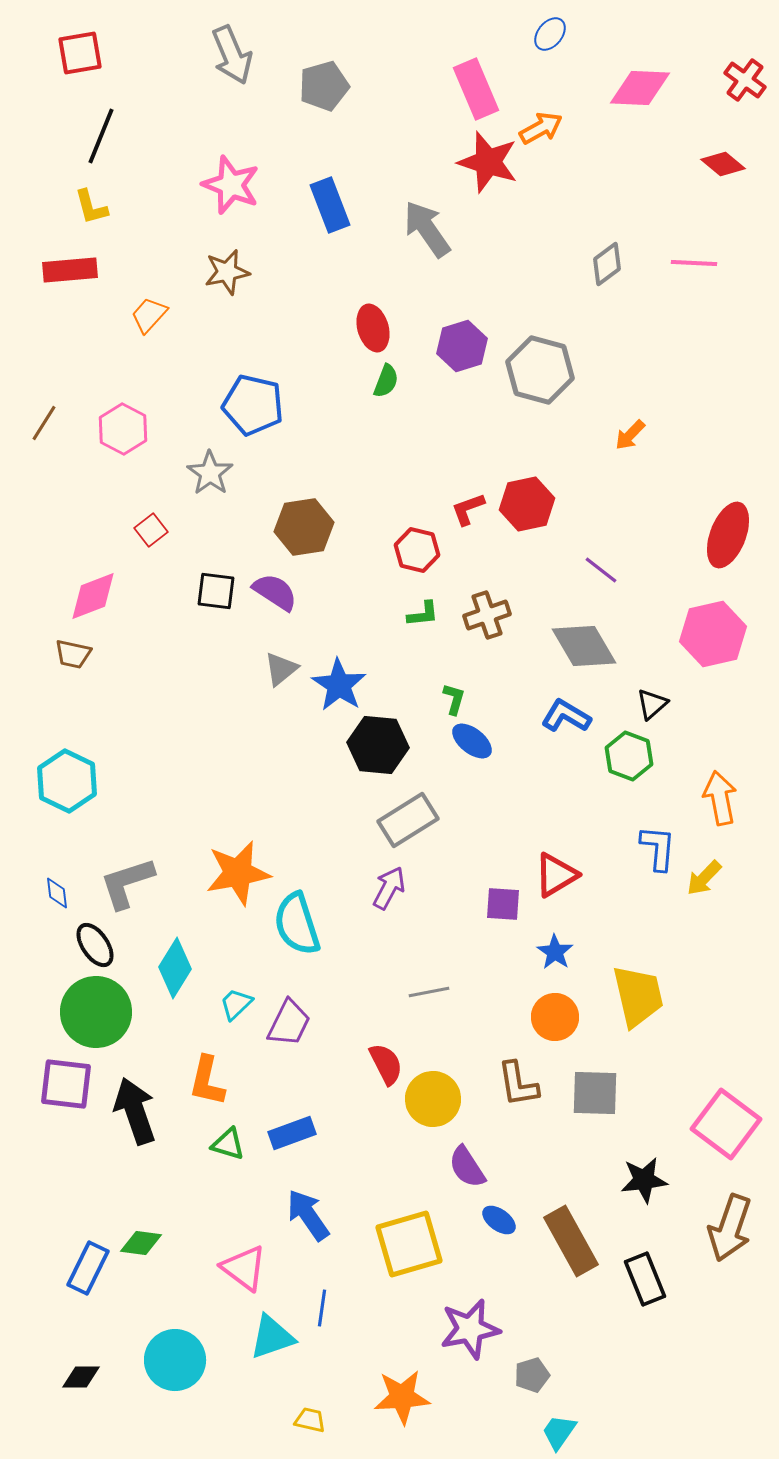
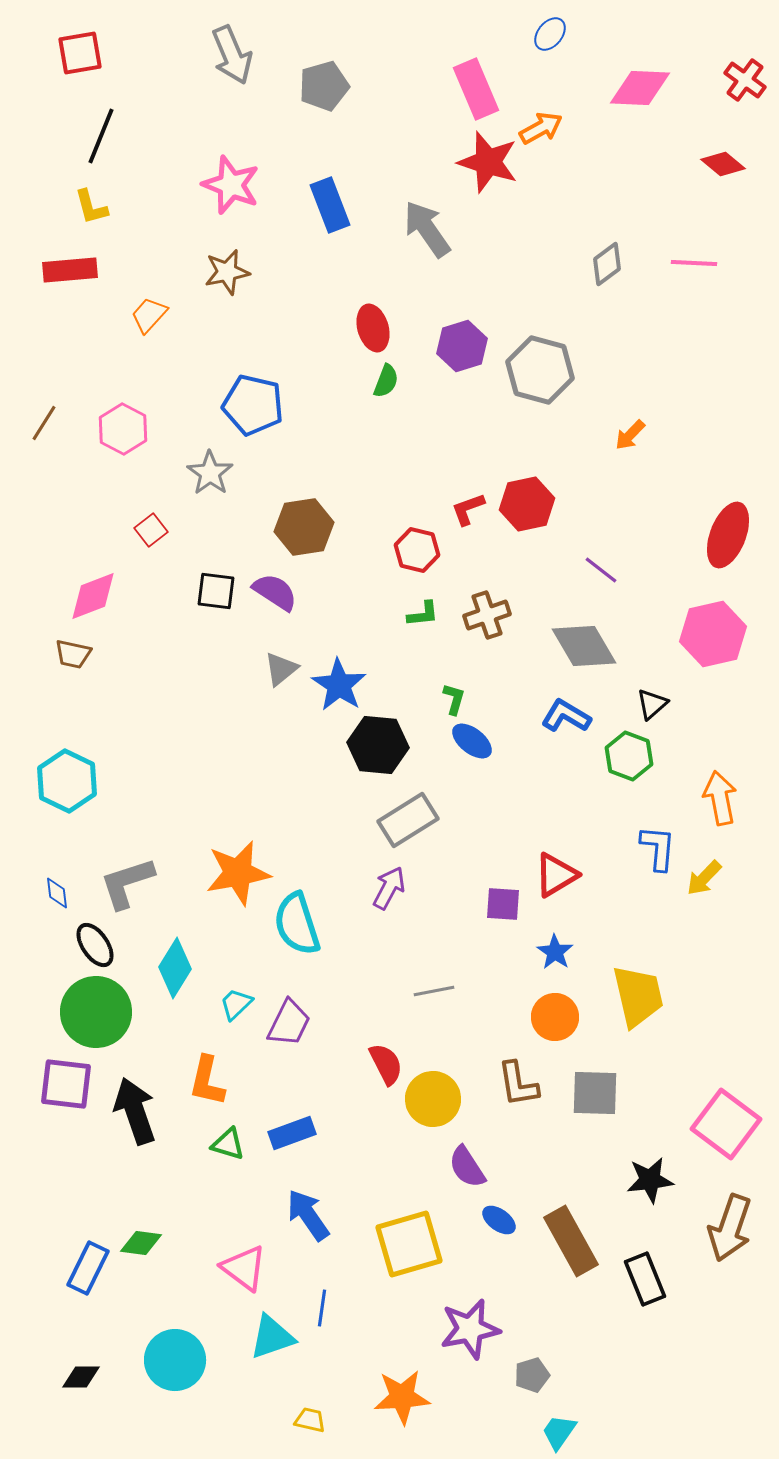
gray line at (429, 992): moved 5 px right, 1 px up
black star at (644, 1180): moved 6 px right
